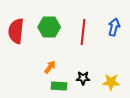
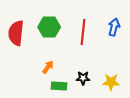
red semicircle: moved 2 px down
orange arrow: moved 2 px left
